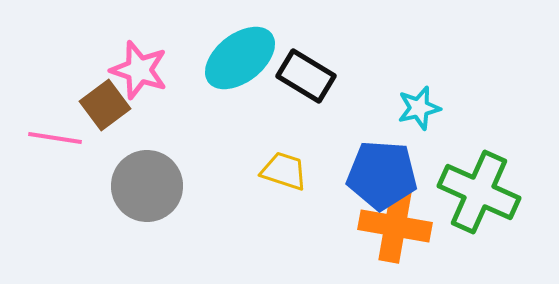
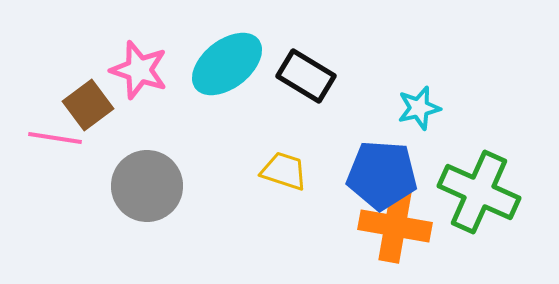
cyan ellipse: moved 13 px left, 6 px down
brown square: moved 17 px left
